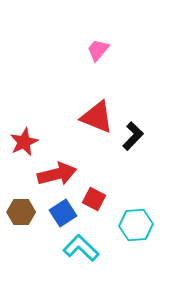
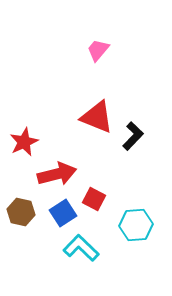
brown hexagon: rotated 12 degrees clockwise
